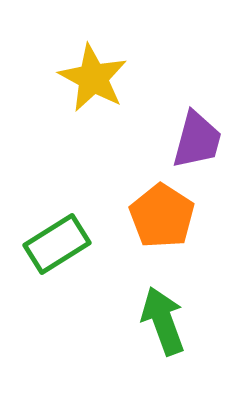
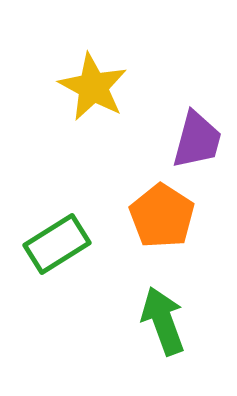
yellow star: moved 9 px down
